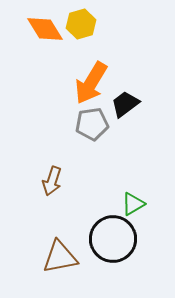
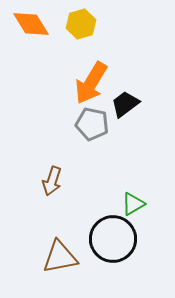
orange diamond: moved 14 px left, 5 px up
gray pentagon: rotated 20 degrees clockwise
